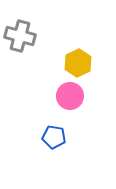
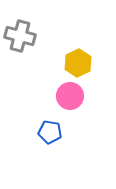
blue pentagon: moved 4 px left, 5 px up
